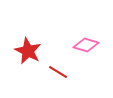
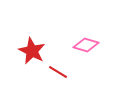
red star: moved 4 px right
